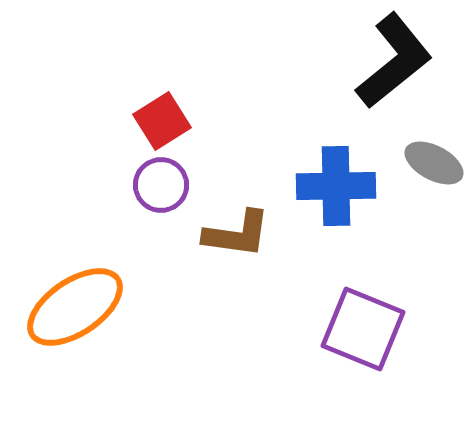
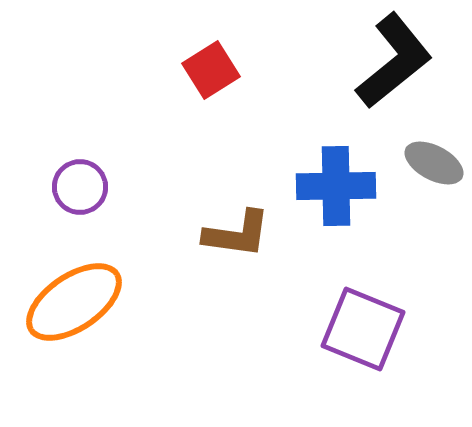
red square: moved 49 px right, 51 px up
purple circle: moved 81 px left, 2 px down
orange ellipse: moved 1 px left, 5 px up
